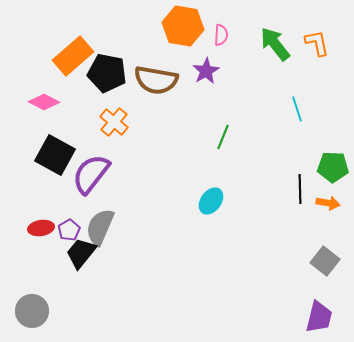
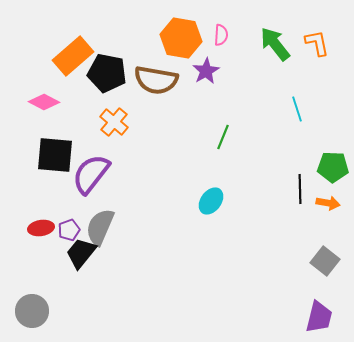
orange hexagon: moved 2 px left, 12 px down
black square: rotated 24 degrees counterclockwise
purple pentagon: rotated 10 degrees clockwise
